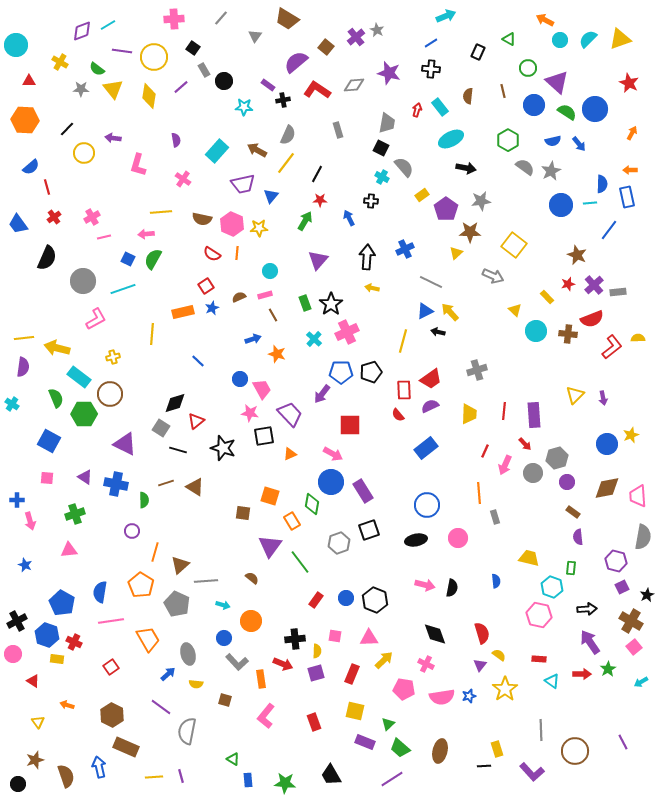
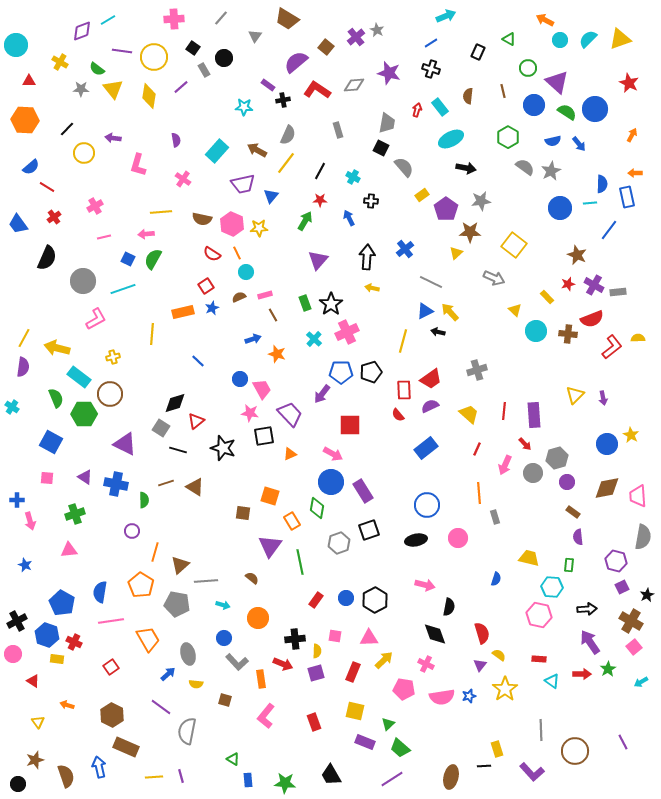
cyan line at (108, 25): moved 5 px up
black cross at (431, 69): rotated 12 degrees clockwise
black circle at (224, 81): moved 23 px up
orange arrow at (632, 133): moved 2 px down
green hexagon at (508, 140): moved 3 px up
orange arrow at (630, 170): moved 5 px right, 3 px down
black line at (317, 174): moved 3 px right, 3 px up
cyan cross at (382, 177): moved 29 px left
red line at (47, 187): rotated 42 degrees counterclockwise
blue circle at (561, 205): moved 1 px left, 3 px down
pink cross at (92, 217): moved 3 px right, 11 px up
blue cross at (405, 249): rotated 12 degrees counterclockwise
orange line at (237, 253): rotated 32 degrees counterclockwise
cyan circle at (270, 271): moved 24 px left, 1 px down
gray arrow at (493, 276): moved 1 px right, 2 px down
purple cross at (594, 285): rotated 18 degrees counterclockwise
yellow line at (24, 338): rotated 54 degrees counterclockwise
cyan cross at (12, 404): moved 3 px down
yellow trapezoid at (469, 414): rotated 50 degrees counterclockwise
yellow star at (631, 435): rotated 21 degrees counterclockwise
blue square at (49, 441): moved 2 px right, 1 px down
red line at (485, 451): moved 8 px left, 2 px up
green diamond at (312, 504): moved 5 px right, 4 px down
green line at (300, 562): rotated 25 degrees clockwise
green rectangle at (571, 568): moved 2 px left, 3 px up
blue semicircle at (496, 581): moved 2 px up; rotated 24 degrees clockwise
cyan hexagon at (552, 587): rotated 15 degrees counterclockwise
black semicircle at (452, 588): moved 3 px left, 19 px down
black hexagon at (375, 600): rotated 10 degrees clockwise
gray pentagon at (177, 604): rotated 15 degrees counterclockwise
orange circle at (251, 621): moved 7 px right, 3 px up
red rectangle at (352, 674): moved 1 px right, 2 px up
brown ellipse at (440, 751): moved 11 px right, 26 px down
